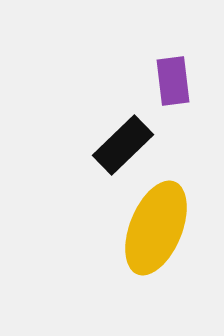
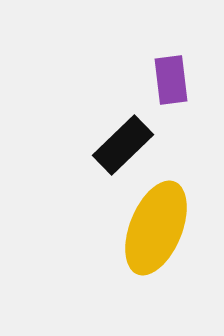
purple rectangle: moved 2 px left, 1 px up
